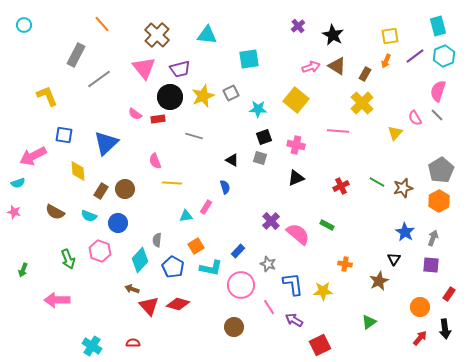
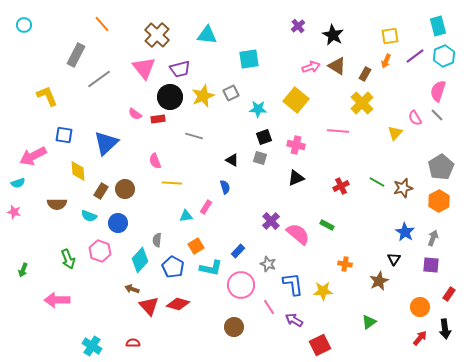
gray pentagon at (441, 170): moved 3 px up
brown semicircle at (55, 212): moved 2 px right, 8 px up; rotated 30 degrees counterclockwise
